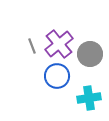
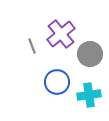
purple cross: moved 2 px right, 10 px up
blue circle: moved 6 px down
cyan cross: moved 3 px up
